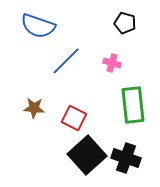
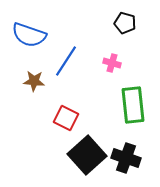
blue semicircle: moved 9 px left, 9 px down
blue line: rotated 12 degrees counterclockwise
brown star: moved 27 px up
red square: moved 8 px left
